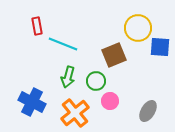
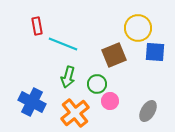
blue square: moved 5 px left, 5 px down
green circle: moved 1 px right, 3 px down
